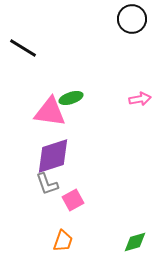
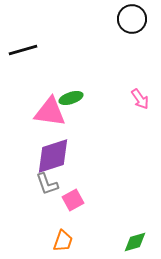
black line: moved 2 px down; rotated 48 degrees counterclockwise
pink arrow: rotated 65 degrees clockwise
